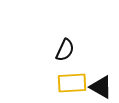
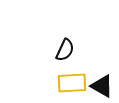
black triangle: moved 1 px right, 1 px up
